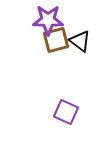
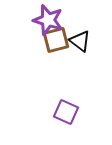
purple star: rotated 16 degrees clockwise
